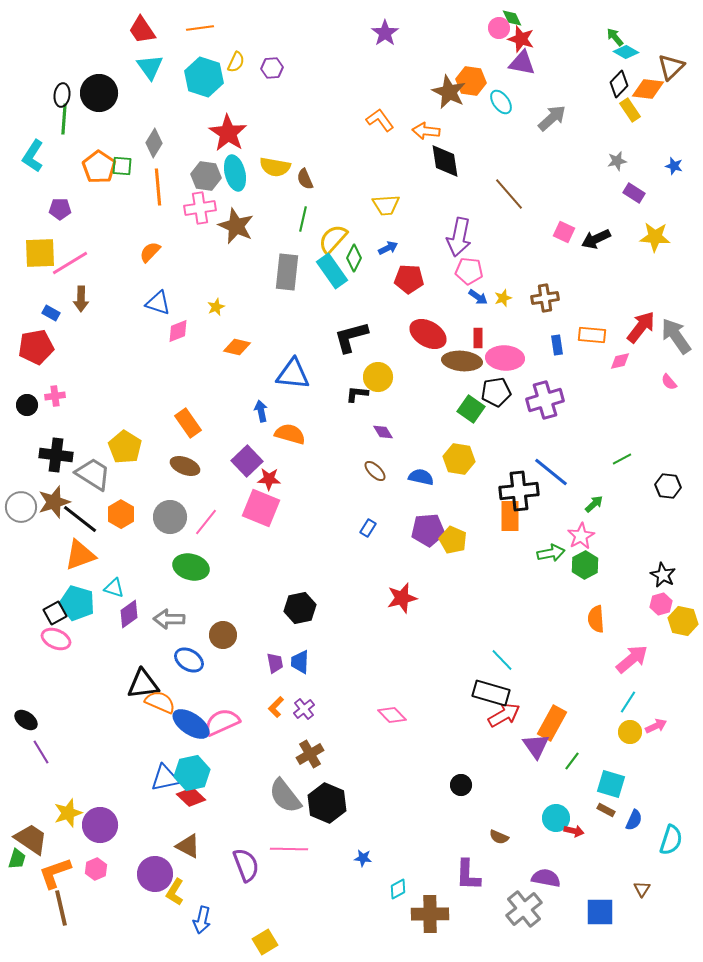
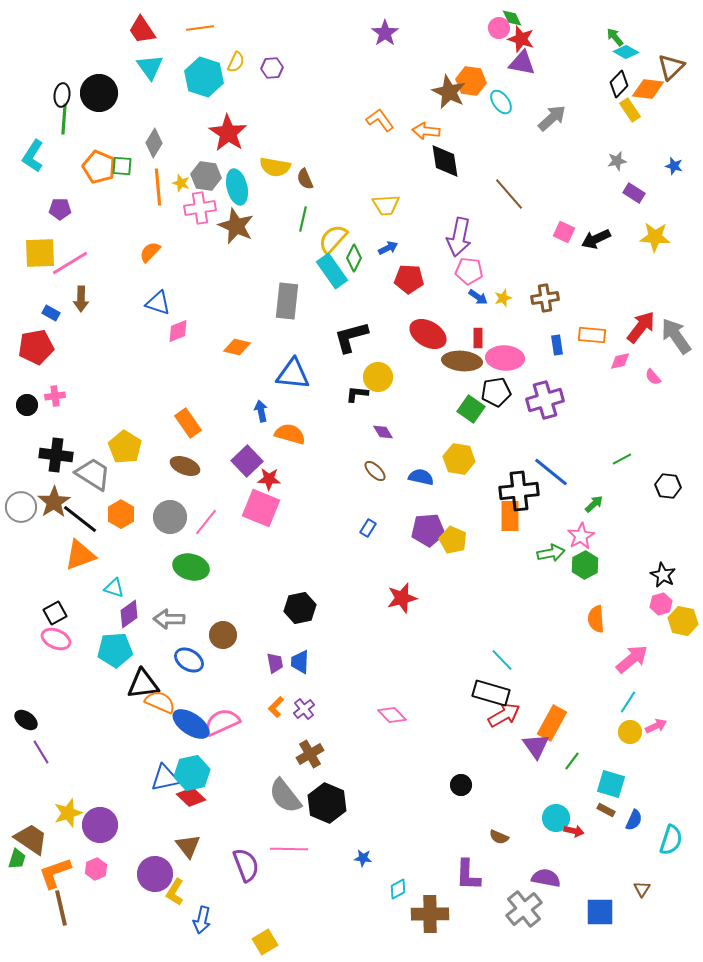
orange pentagon at (99, 167): rotated 12 degrees counterclockwise
cyan ellipse at (235, 173): moved 2 px right, 14 px down
gray rectangle at (287, 272): moved 29 px down
yellow star at (216, 307): moved 35 px left, 124 px up; rotated 30 degrees counterclockwise
pink semicircle at (669, 382): moved 16 px left, 5 px up
brown star at (54, 502): rotated 16 degrees counterclockwise
cyan pentagon at (77, 603): moved 38 px right, 47 px down; rotated 20 degrees counterclockwise
brown triangle at (188, 846): rotated 24 degrees clockwise
